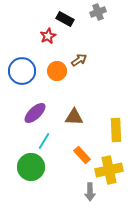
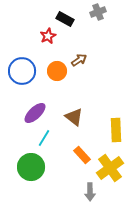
brown triangle: rotated 36 degrees clockwise
cyan line: moved 3 px up
yellow cross: moved 1 px right, 2 px up; rotated 24 degrees counterclockwise
